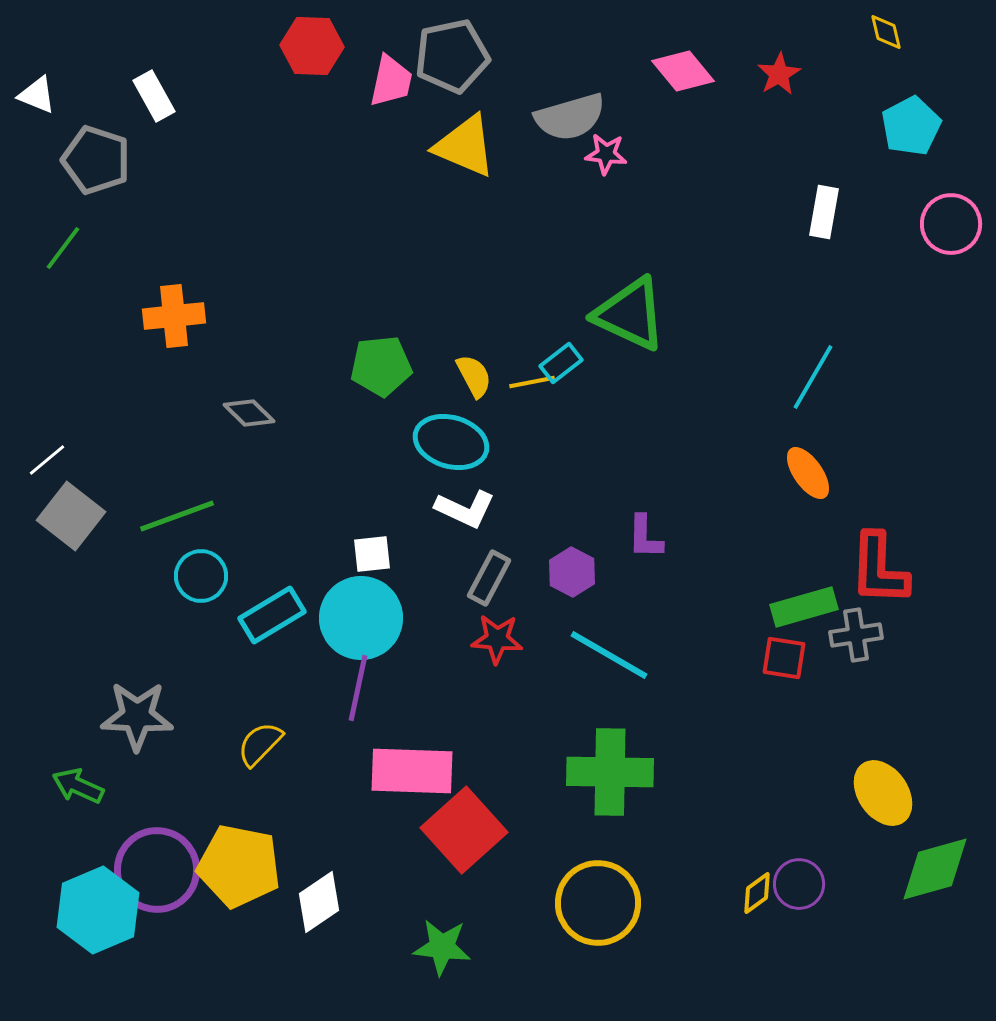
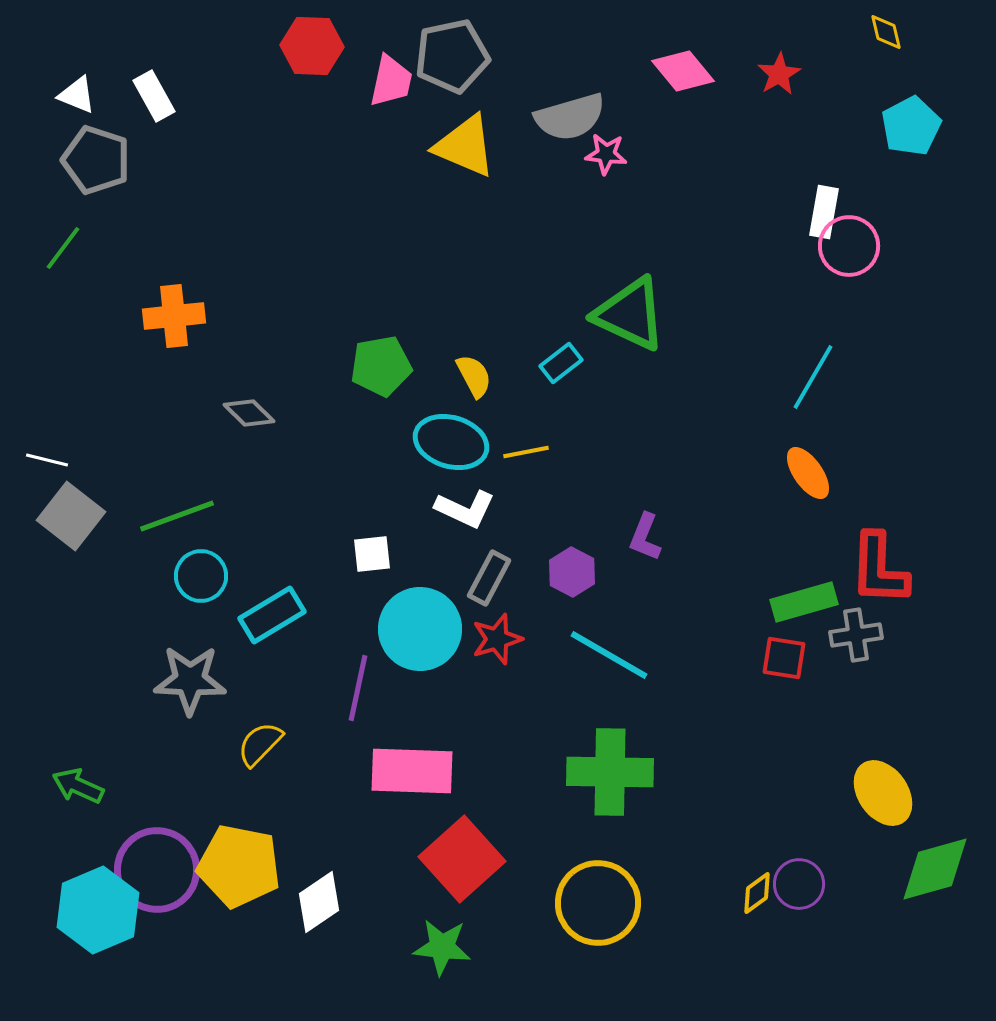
white triangle at (37, 95): moved 40 px right
pink circle at (951, 224): moved 102 px left, 22 px down
green pentagon at (381, 366): rotated 4 degrees counterclockwise
yellow line at (532, 382): moved 6 px left, 70 px down
white line at (47, 460): rotated 54 degrees clockwise
purple L-shape at (645, 537): rotated 21 degrees clockwise
green rectangle at (804, 607): moved 5 px up
cyan circle at (361, 618): moved 59 px right, 11 px down
red star at (497, 639): rotated 21 degrees counterclockwise
gray star at (137, 716): moved 53 px right, 36 px up
red square at (464, 830): moved 2 px left, 29 px down
